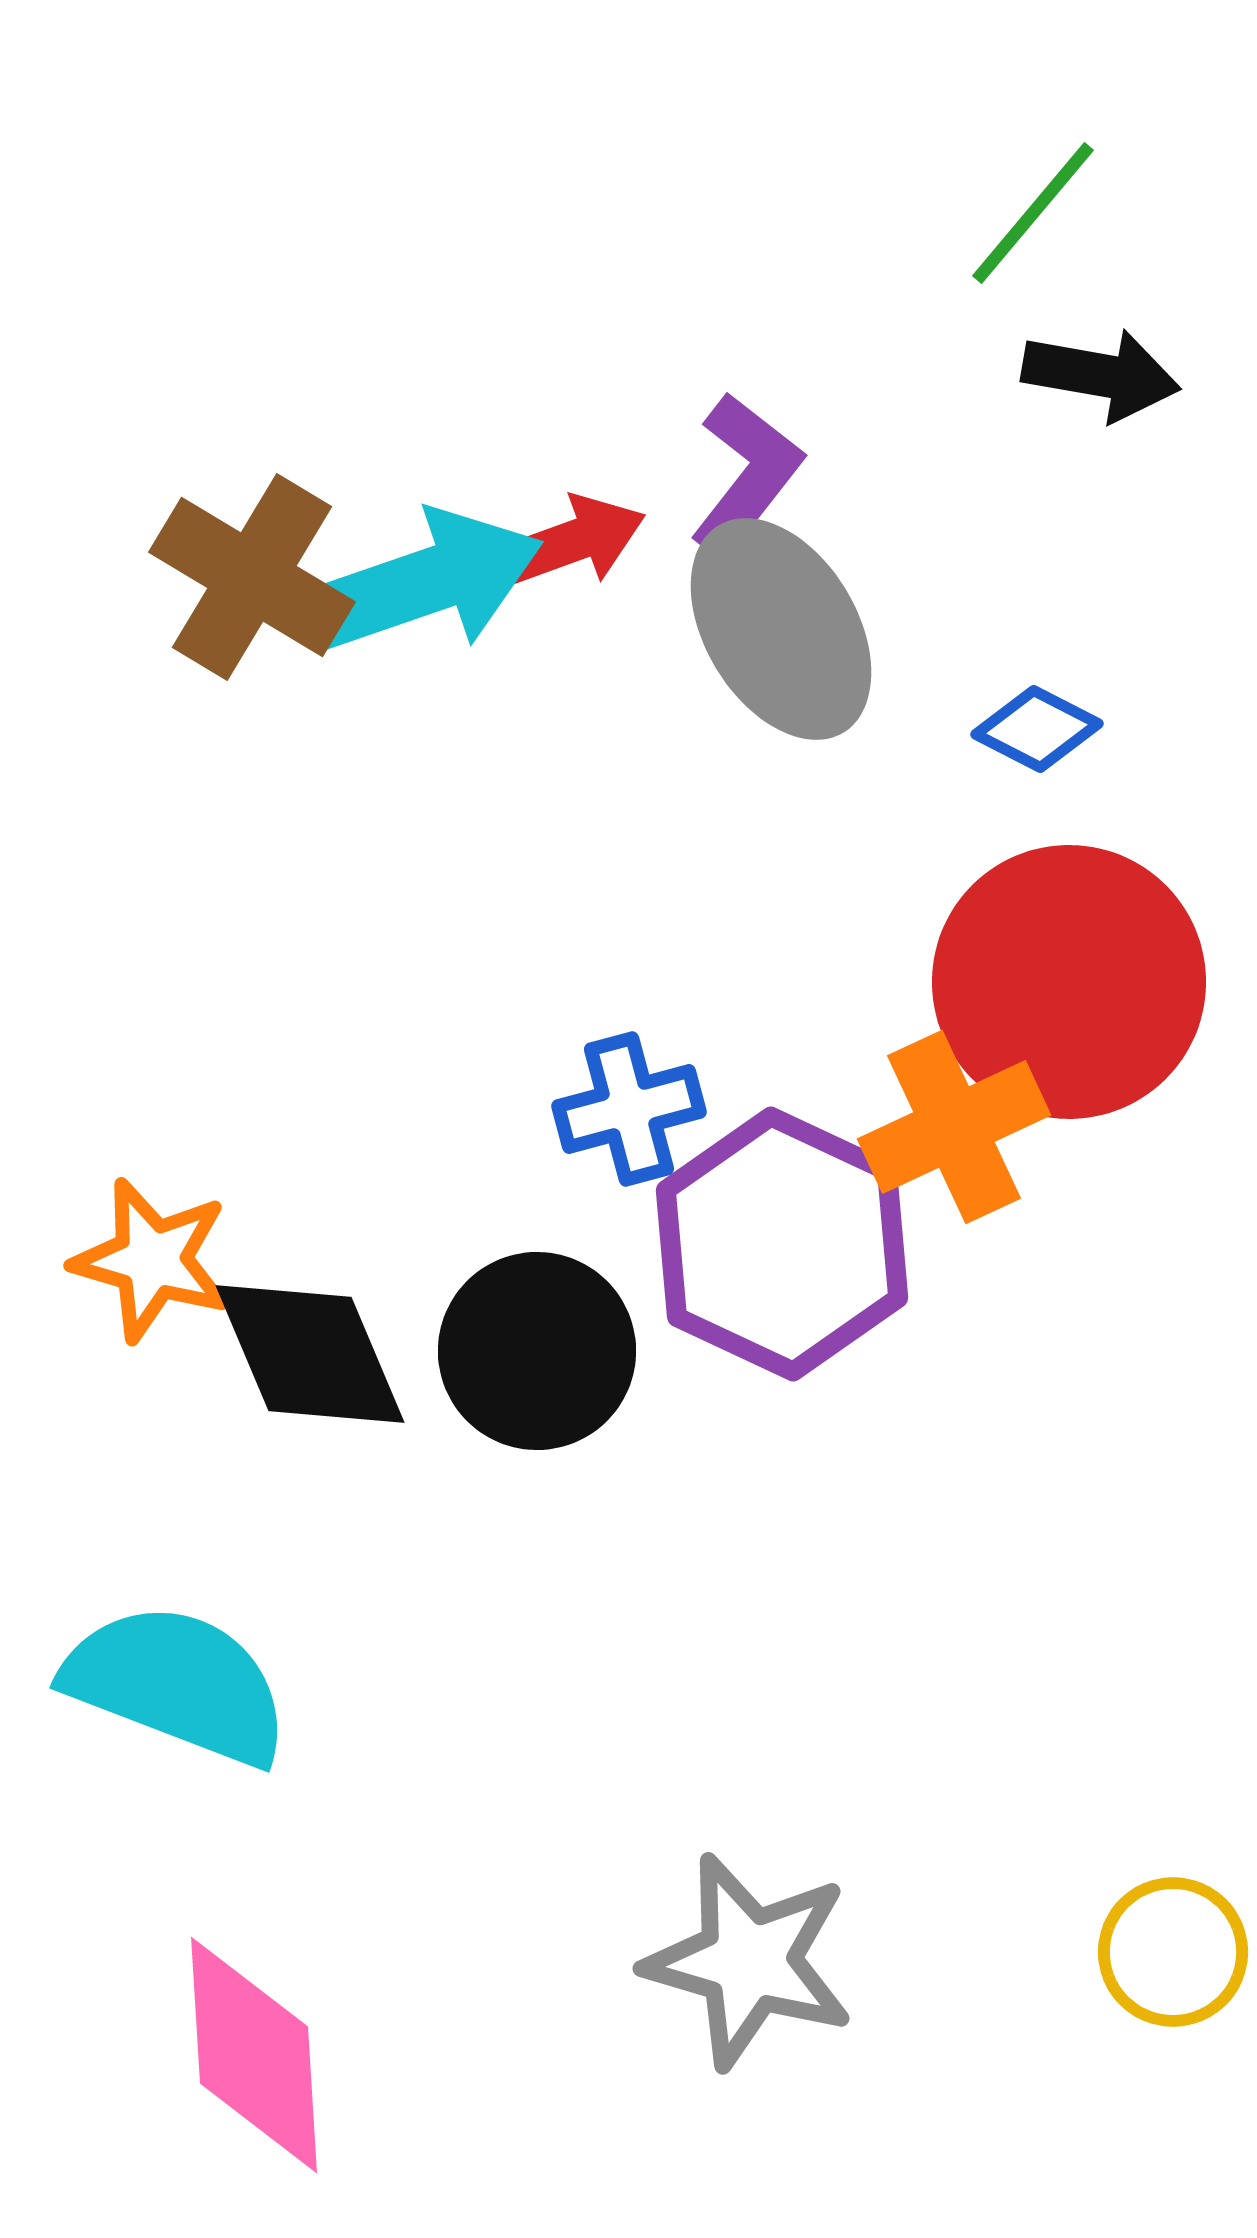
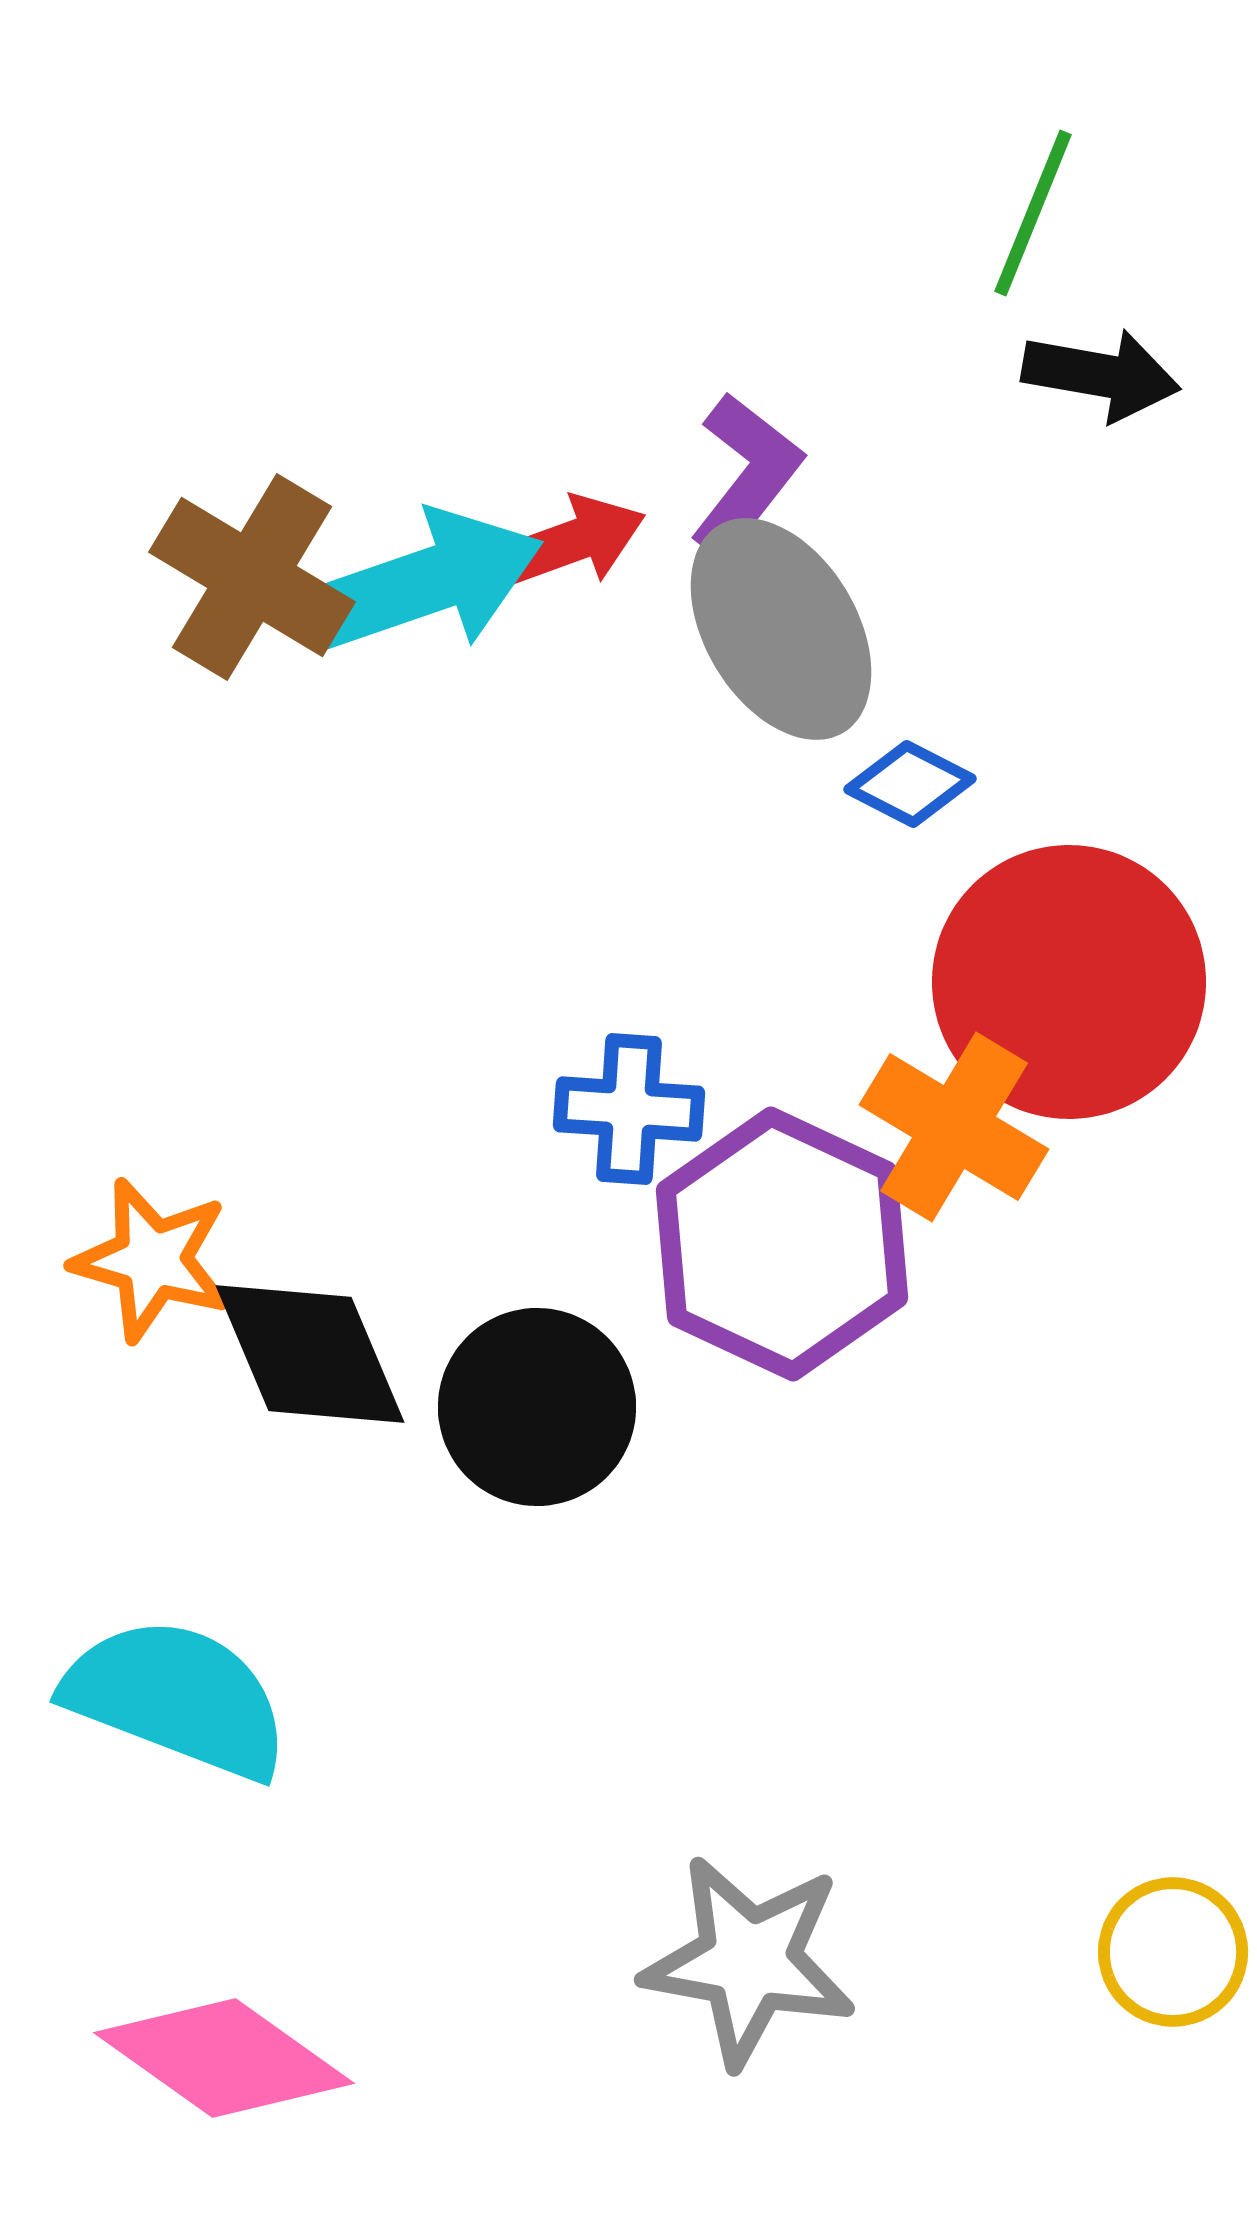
green line: rotated 18 degrees counterclockwise
blue diamond: moved 127 px left, 55 px down
blue cross: rotated 19 degrees clockwise
orange cross: rotated 34 degrees counterclockwise
black circle: moved 56 px down
cyan semicircle: moved 14 px down
gray star: rotated 6 degrees counterclockwise
pink diamond: moved 30 px left, 3 px down; rotated 51 degrees counterclockwise
